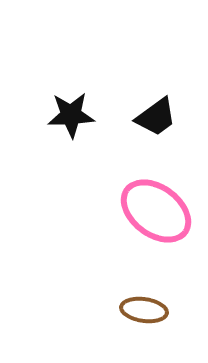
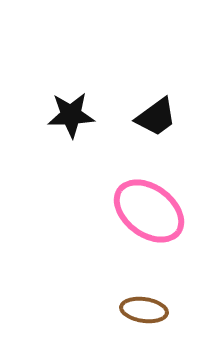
pink ellipse: moved 7 px left
